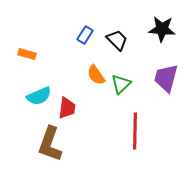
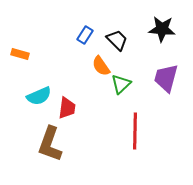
orange rectangle: moved 7 px left
orange semicircle: moved 5 px right, 9 px up
